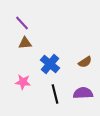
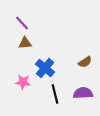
blue cross: moved 5 px left, 4 px down
